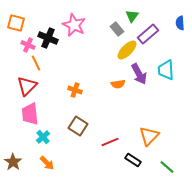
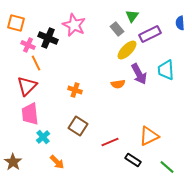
purple rectangle: moved 2 px right; rotated 15 degrees clockwise
orange triangle: rotated 20 degrees clockwise
orange arrow: moved 10 px right, 1 px up
